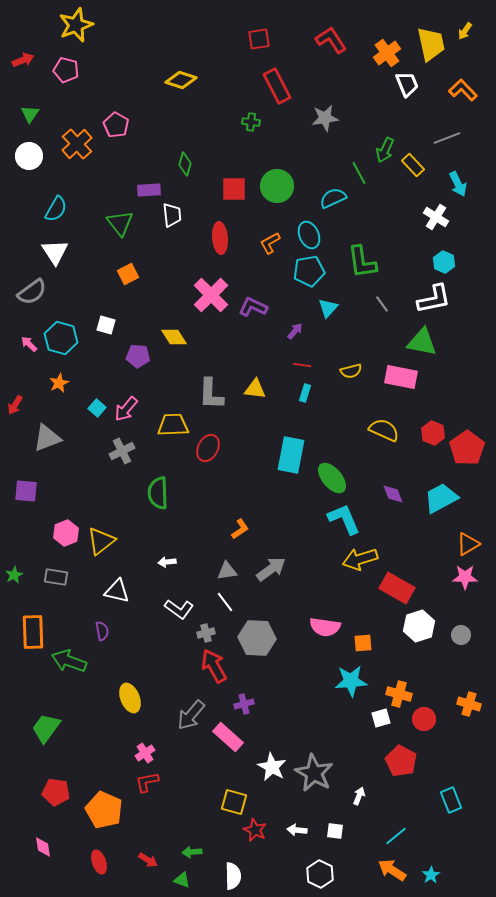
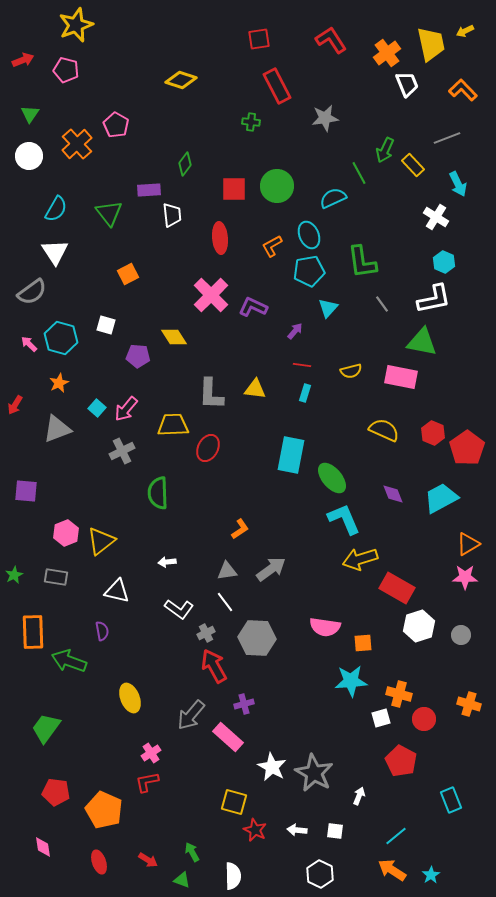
yellow arrow at (465, 31): rotated 30 degrees clockwise
green diamond at (185, 164): rotated 20 degrees clockwise
green triangle at (120, 223): moved 11 px left, 10 px up
orange L-shape at (270, 243): moved 2 px right, 3 px down
gray triangle at (47, 438): moved 10 px right, 9 px up
gray cross at (206, 633): rotated 12 degrees counterclockwise
pink cross at (145, 753): moved 6 px right
green arrow at (192, 852): rotated 66 degrees clockwise
